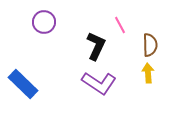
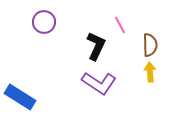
yellow arrow: moved 2 px right, 1 px up
blue rectangle: moved 3 px left, 13 px down; rotated 12 degrees counterclockwise
